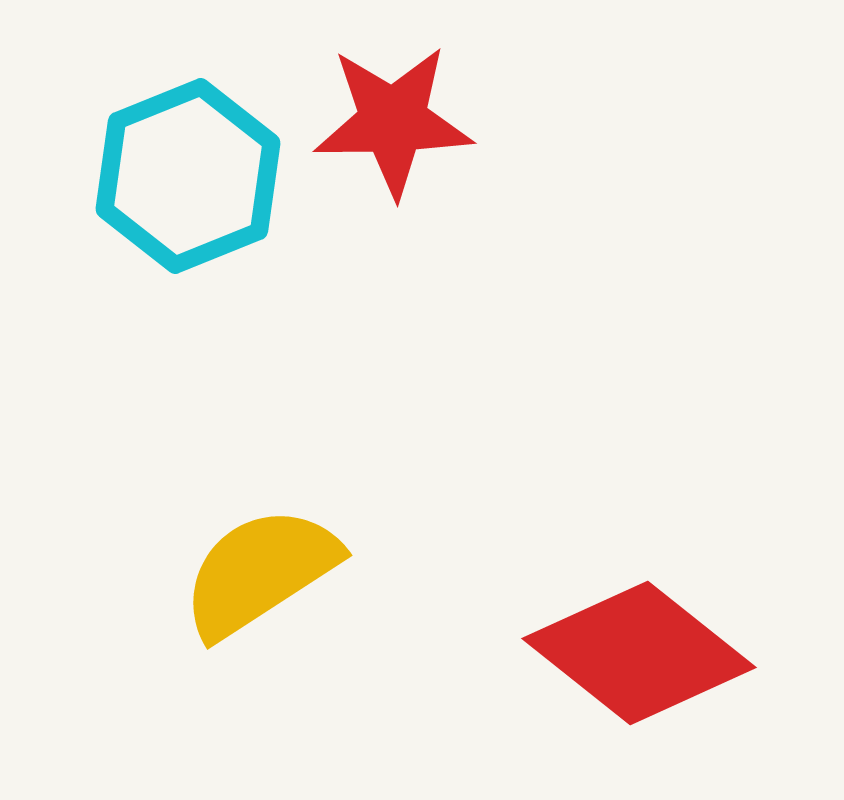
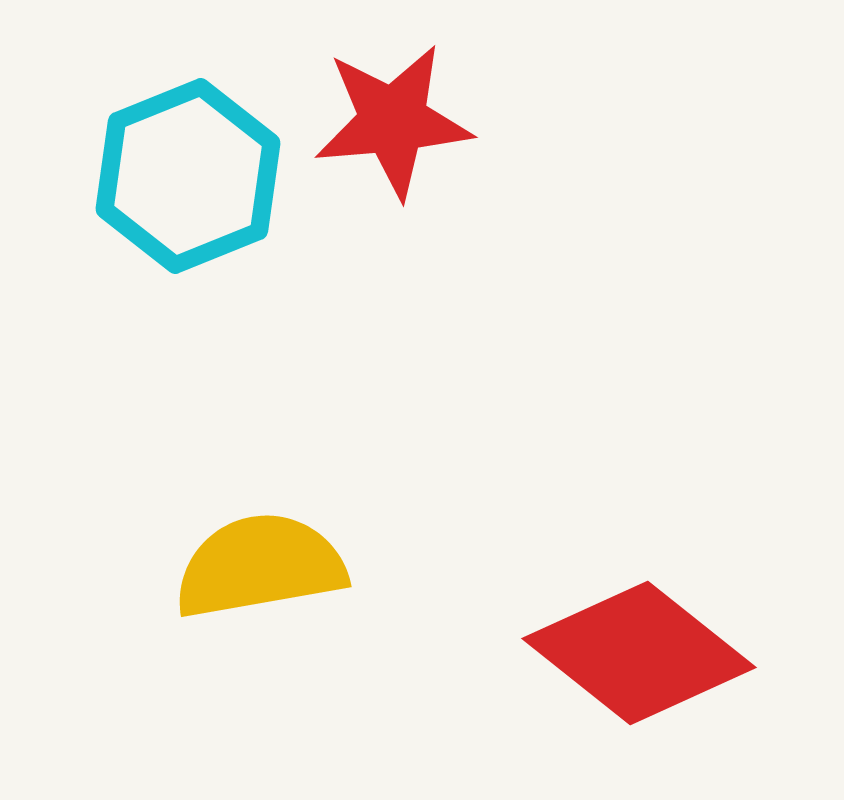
red star: rotated 4 degrees counterclockwise
yellow semicircle: moved 6 px up; rotated 23 degrees clockwise
